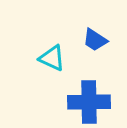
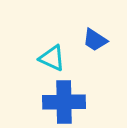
blue cross: moved 25 px left
